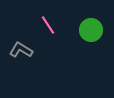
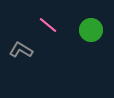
pink line: rotated 18 degrees counterclockwise
